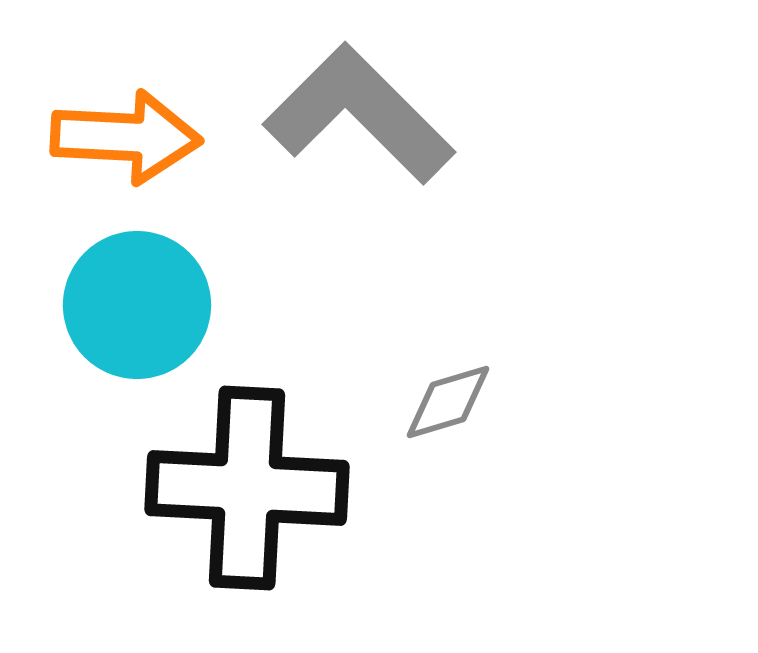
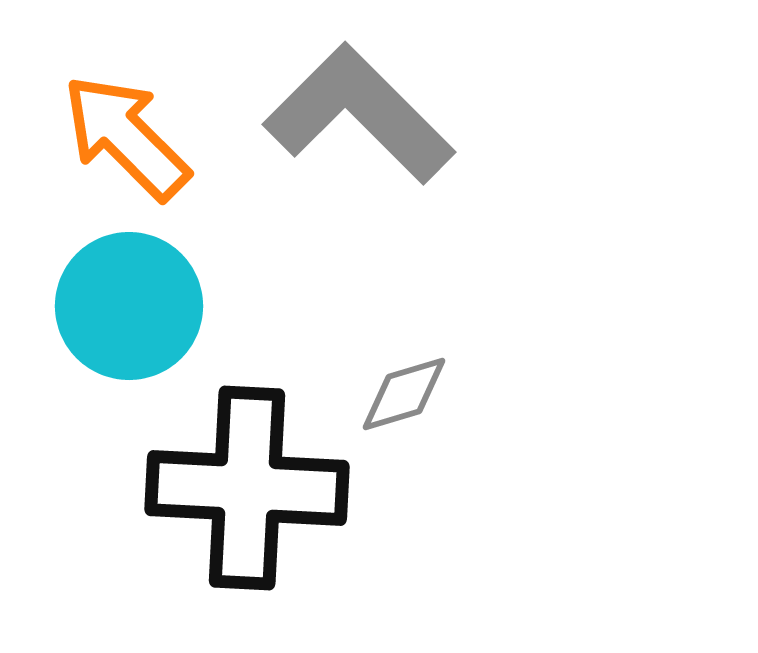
orange arrow: rotated 138 degrees counterclockwise
cyan circle: moved 8 px left, 1 px down
gray diamond: moved 44 px left, 8 px up
